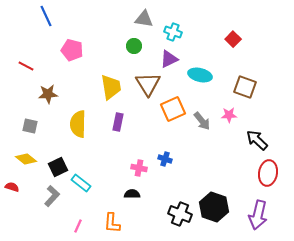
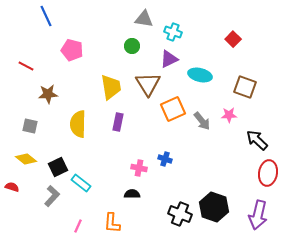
green circle: moved 2 px left
